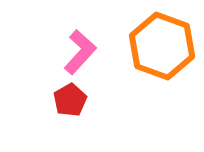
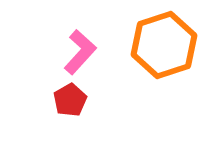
orange hexagon: moved 2 px right, 1 px up; rotated 22 degrees clockwise
